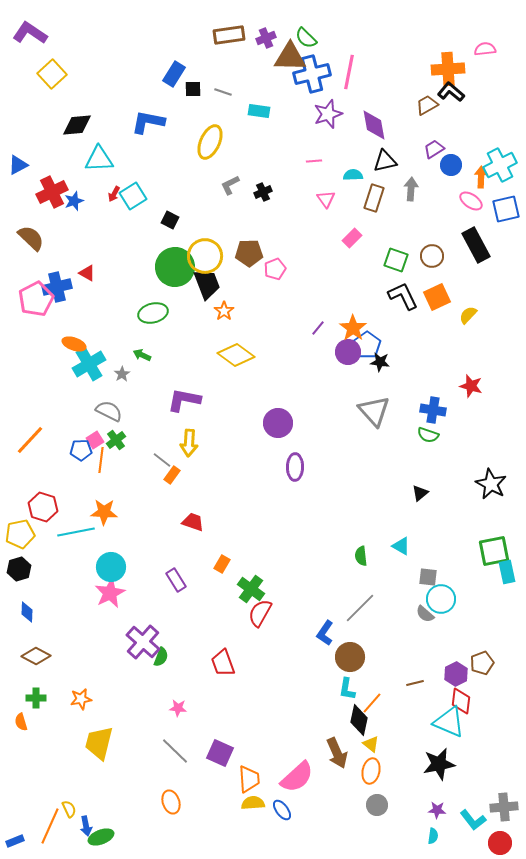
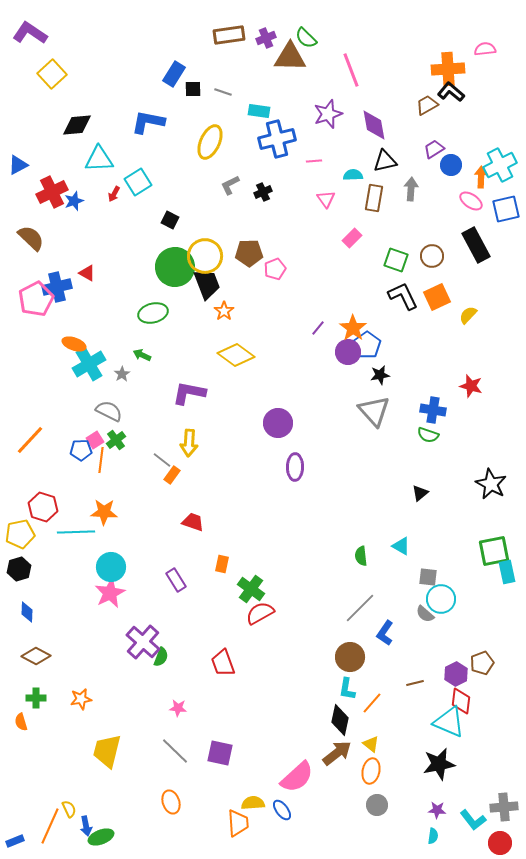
pink line at (349, 72): moved 2 px right, 2 px up; rotated 32 degrees counterclockwise
blue cross at (312, 74): moved 35 px left, 65 px down
cyan square at (133, 196): moved 5 px right, 14 px up
brown rectangle at (374, 198): rotated 8 degrees counterclockwise
black star at (380, 362): moved 13 px down; rotated 18 degrees counterclockwise
purple L-shape at (184, 400): moved 5 px right, 7 px up
cyan line at (76, 532): rotated 9 degrees clockwise
orange rectangle at (222, 564): rotated 18 degrees counterclockwise
red semicircle at (260, 613): rotated 32 degrees clockwise
blue L-shape at (325, 633): moved 60 px right
black diamond at (359, 720): moved 19 px left
yellow trapezoid at (99, 743): moved 8 px right, 8 px down
purple square at (220, 753): rotated 12 degrees counterclockwise
brown arrow at (337, 753): rotated 104 degrees counterclockwise
orange trapezoid at (249, 779): moved 11 px left, 44 px down
